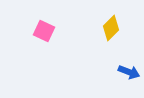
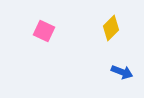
blue arrow: moved 7 px left
